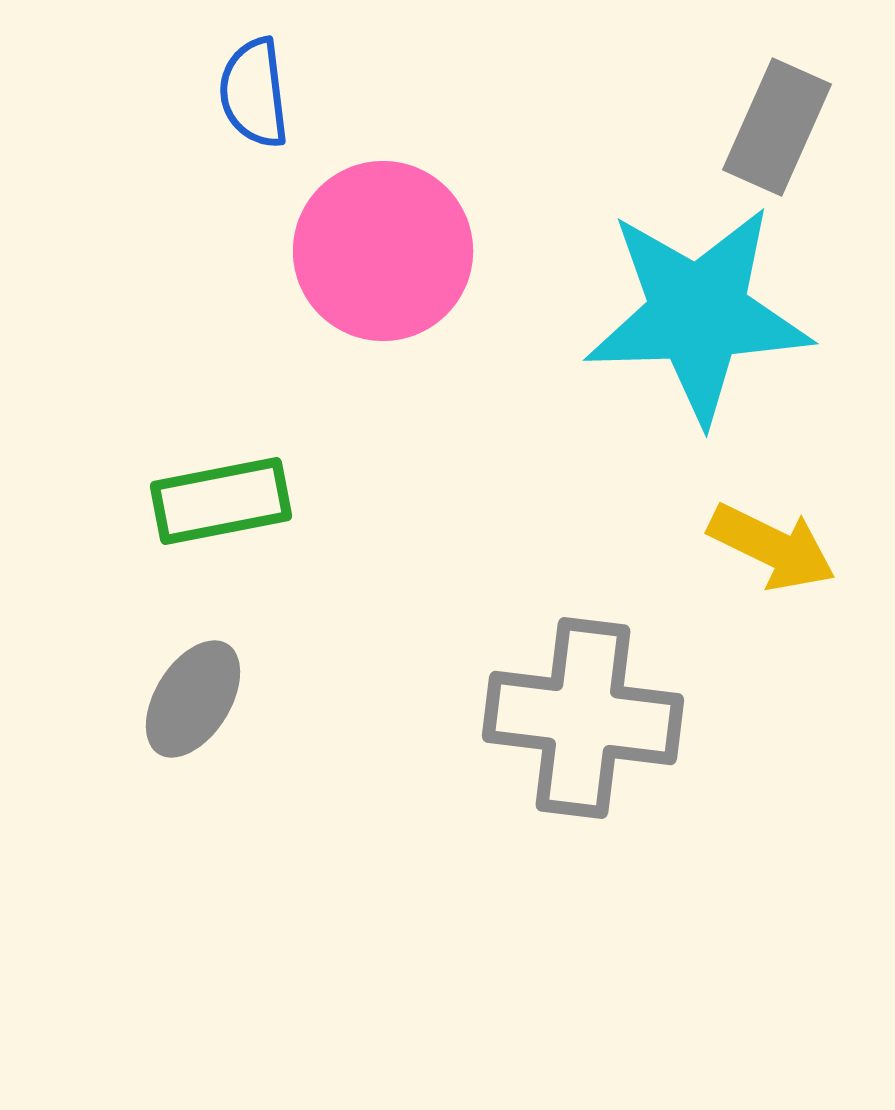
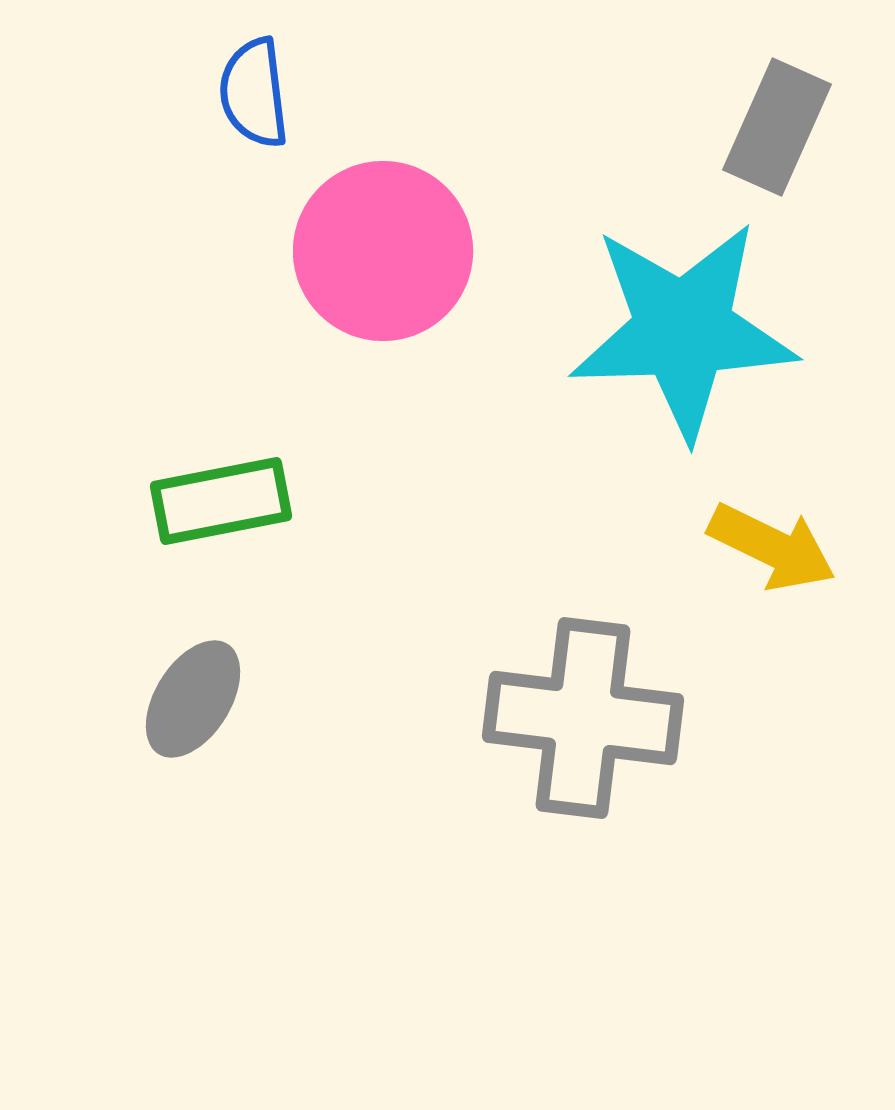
cyan star: moved 15 px left, 16 px down
